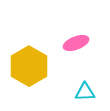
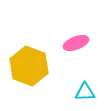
yellow hexagon: rotated 9 degrees counterclockwise
